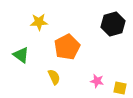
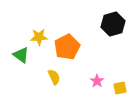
yellow star: moved 15 px down
pink star: rotated 24 degrees clockwise
yellow square: rotated 24 degrees counterclockwise
